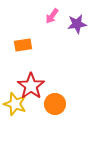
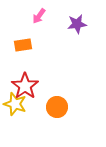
pink arrow: moved 13 px left
red star: moved 6 px left
orange circle: moved 2 px right, 3 px down
